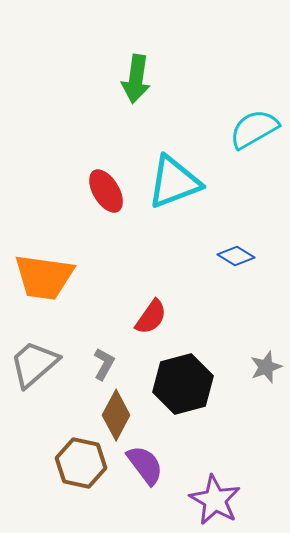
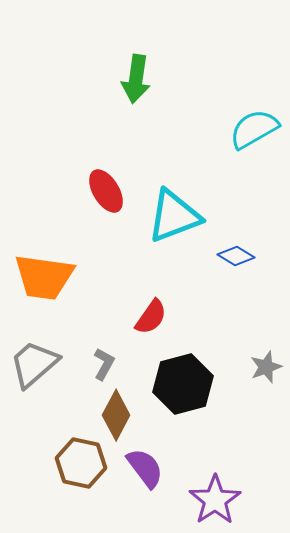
cyan triangle: moved 34 px down
purple semicircle: moved 3 px down
purple star: rotated 9 degrees clockwise
